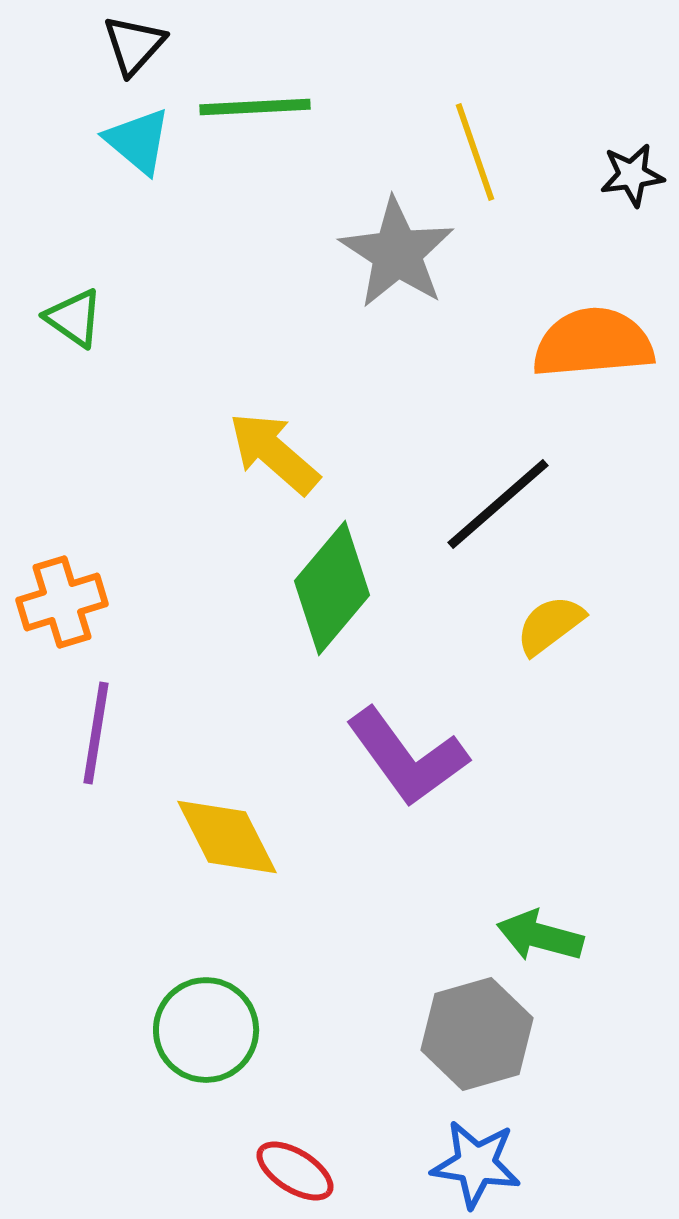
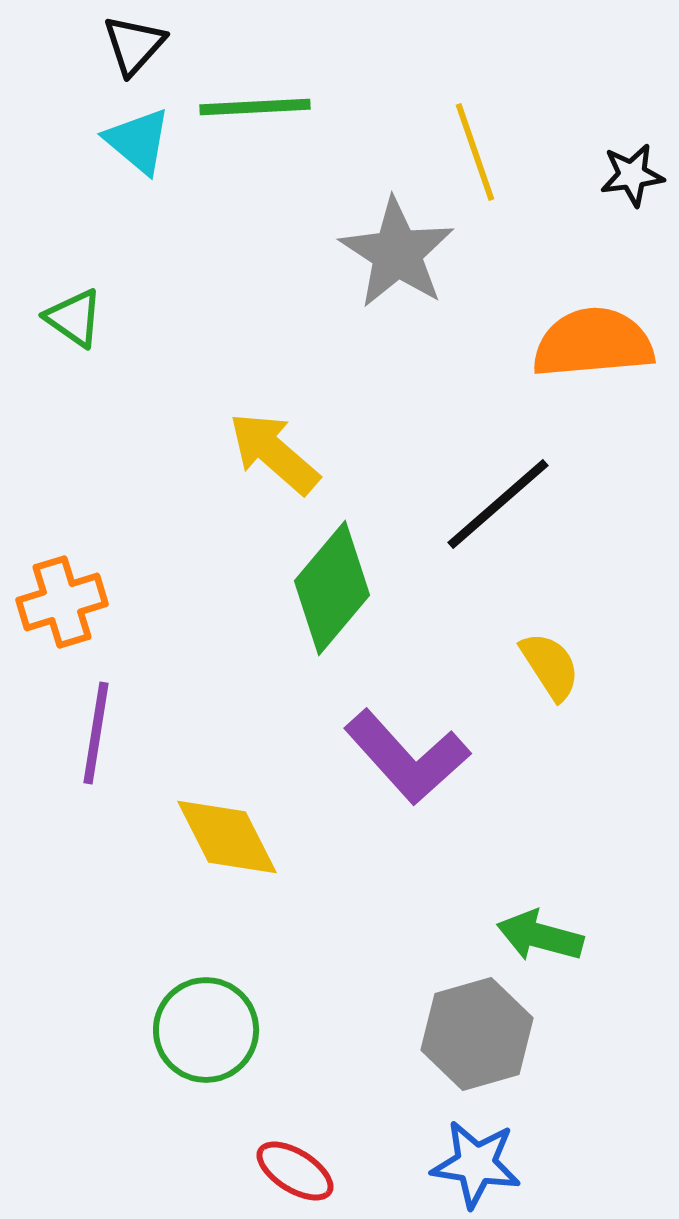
yellow semicircle: moved 41 px down; rotated 94 degrees clockwise
purple L-shape: rotated 6 degrees counterclockwise
